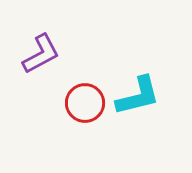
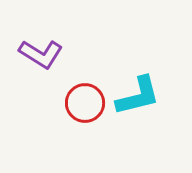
purple L-shape: rotated 60 degrees clockwise
